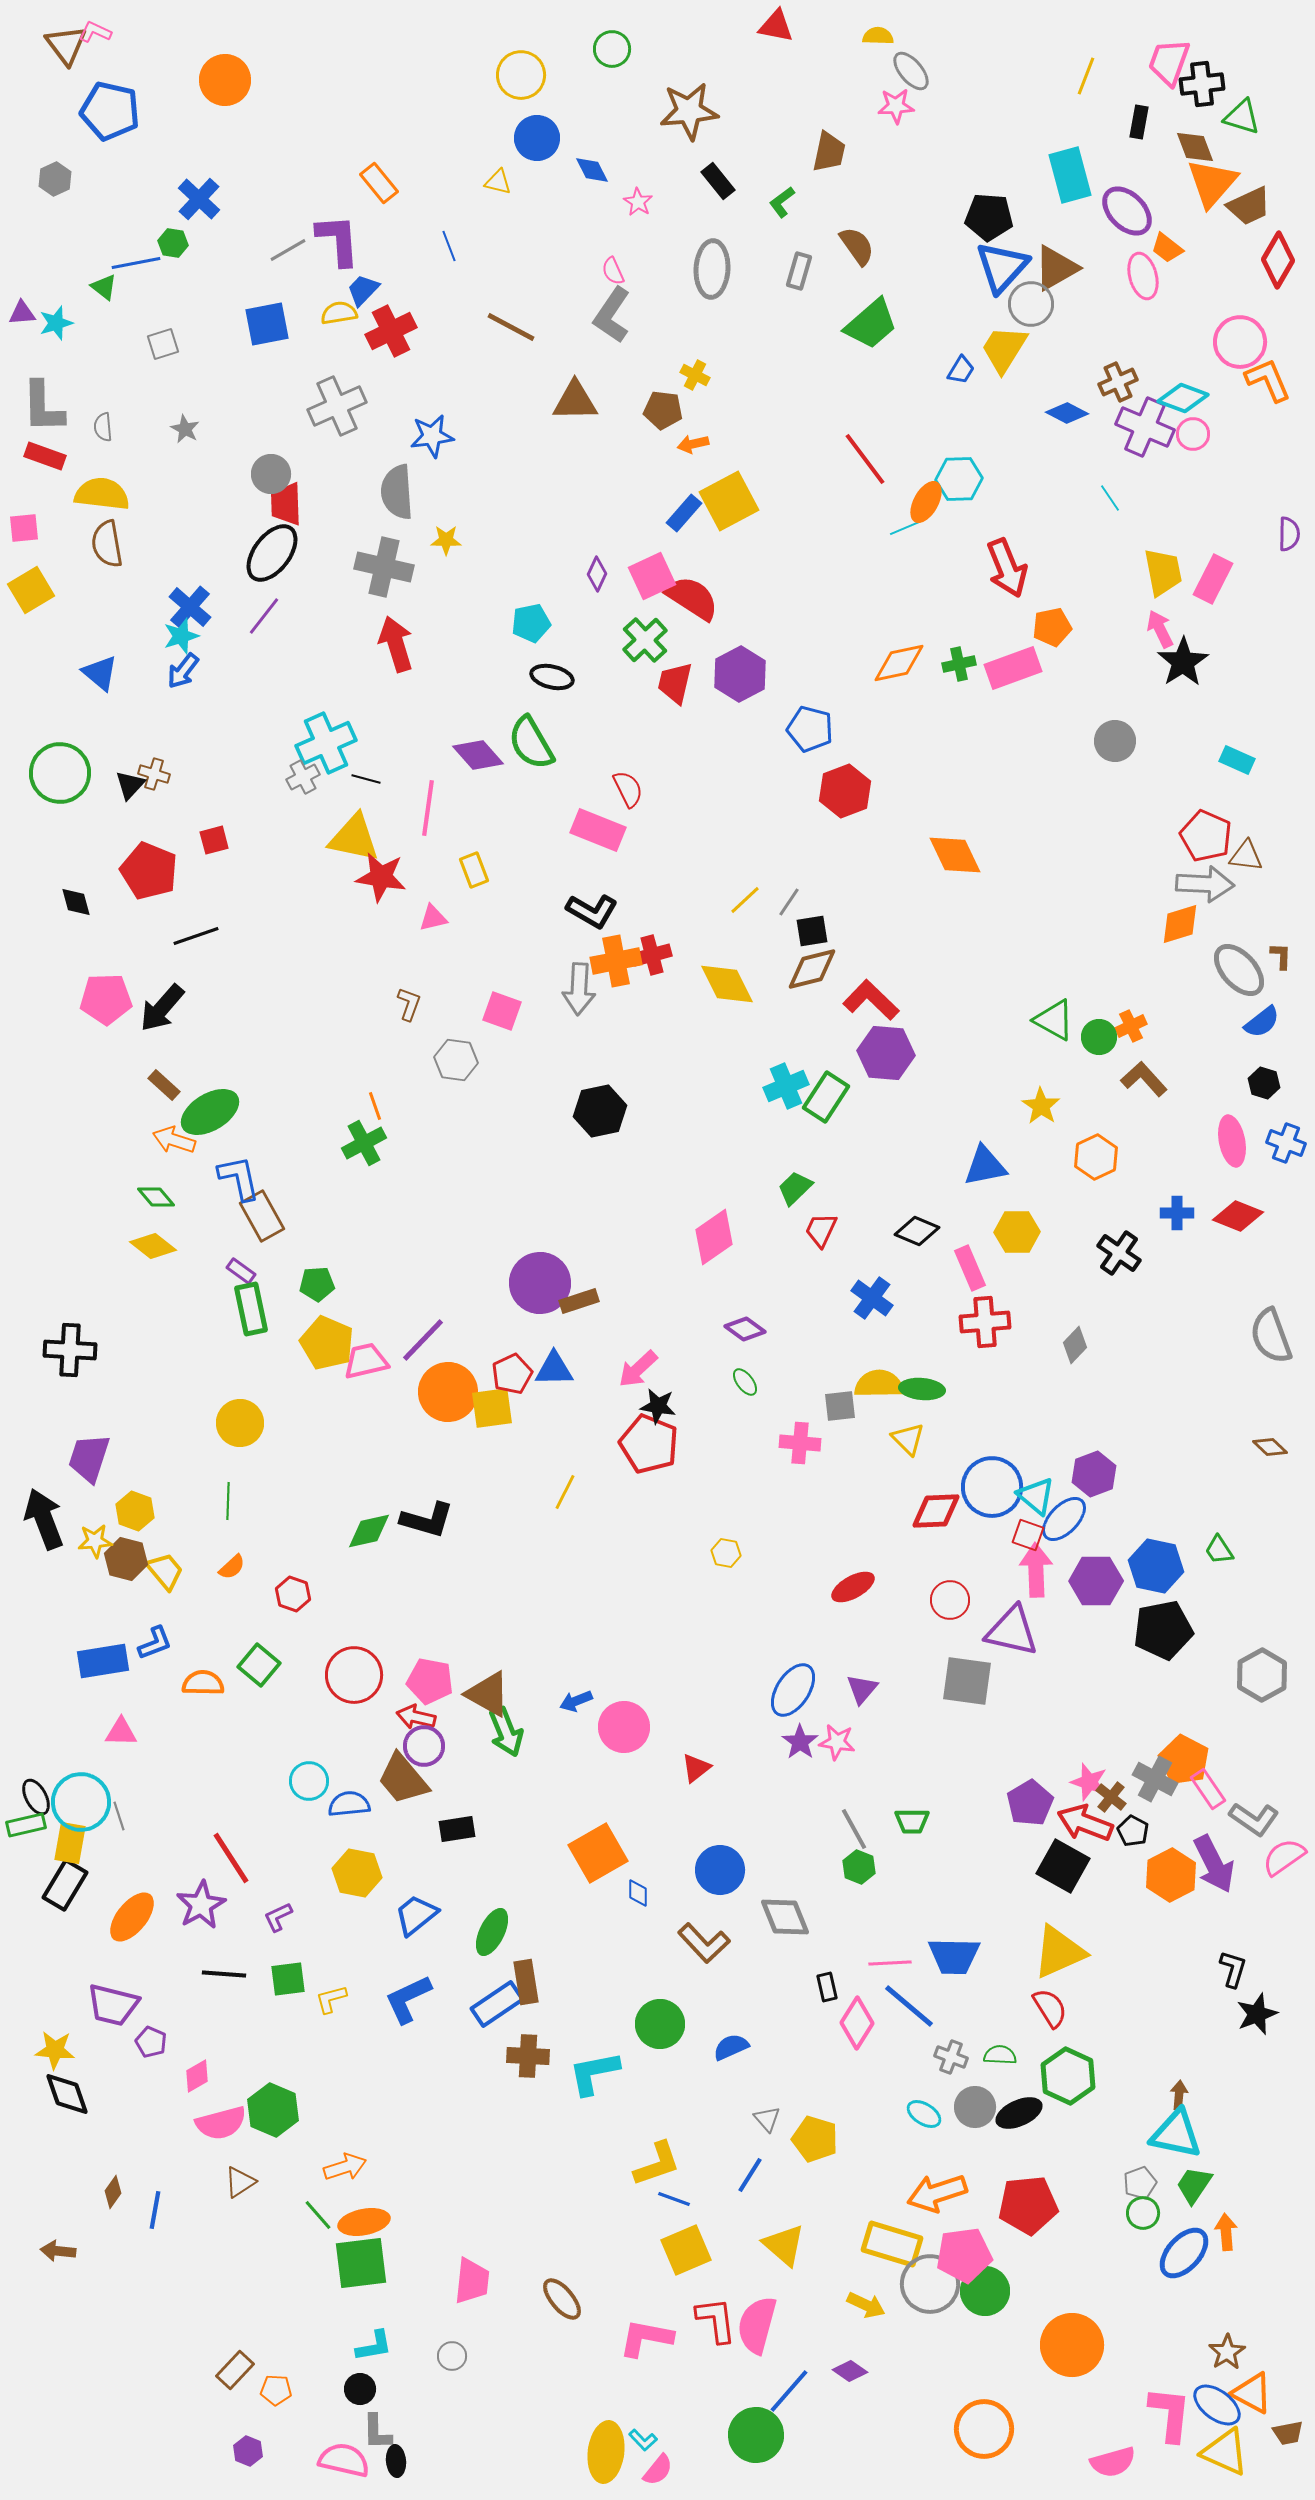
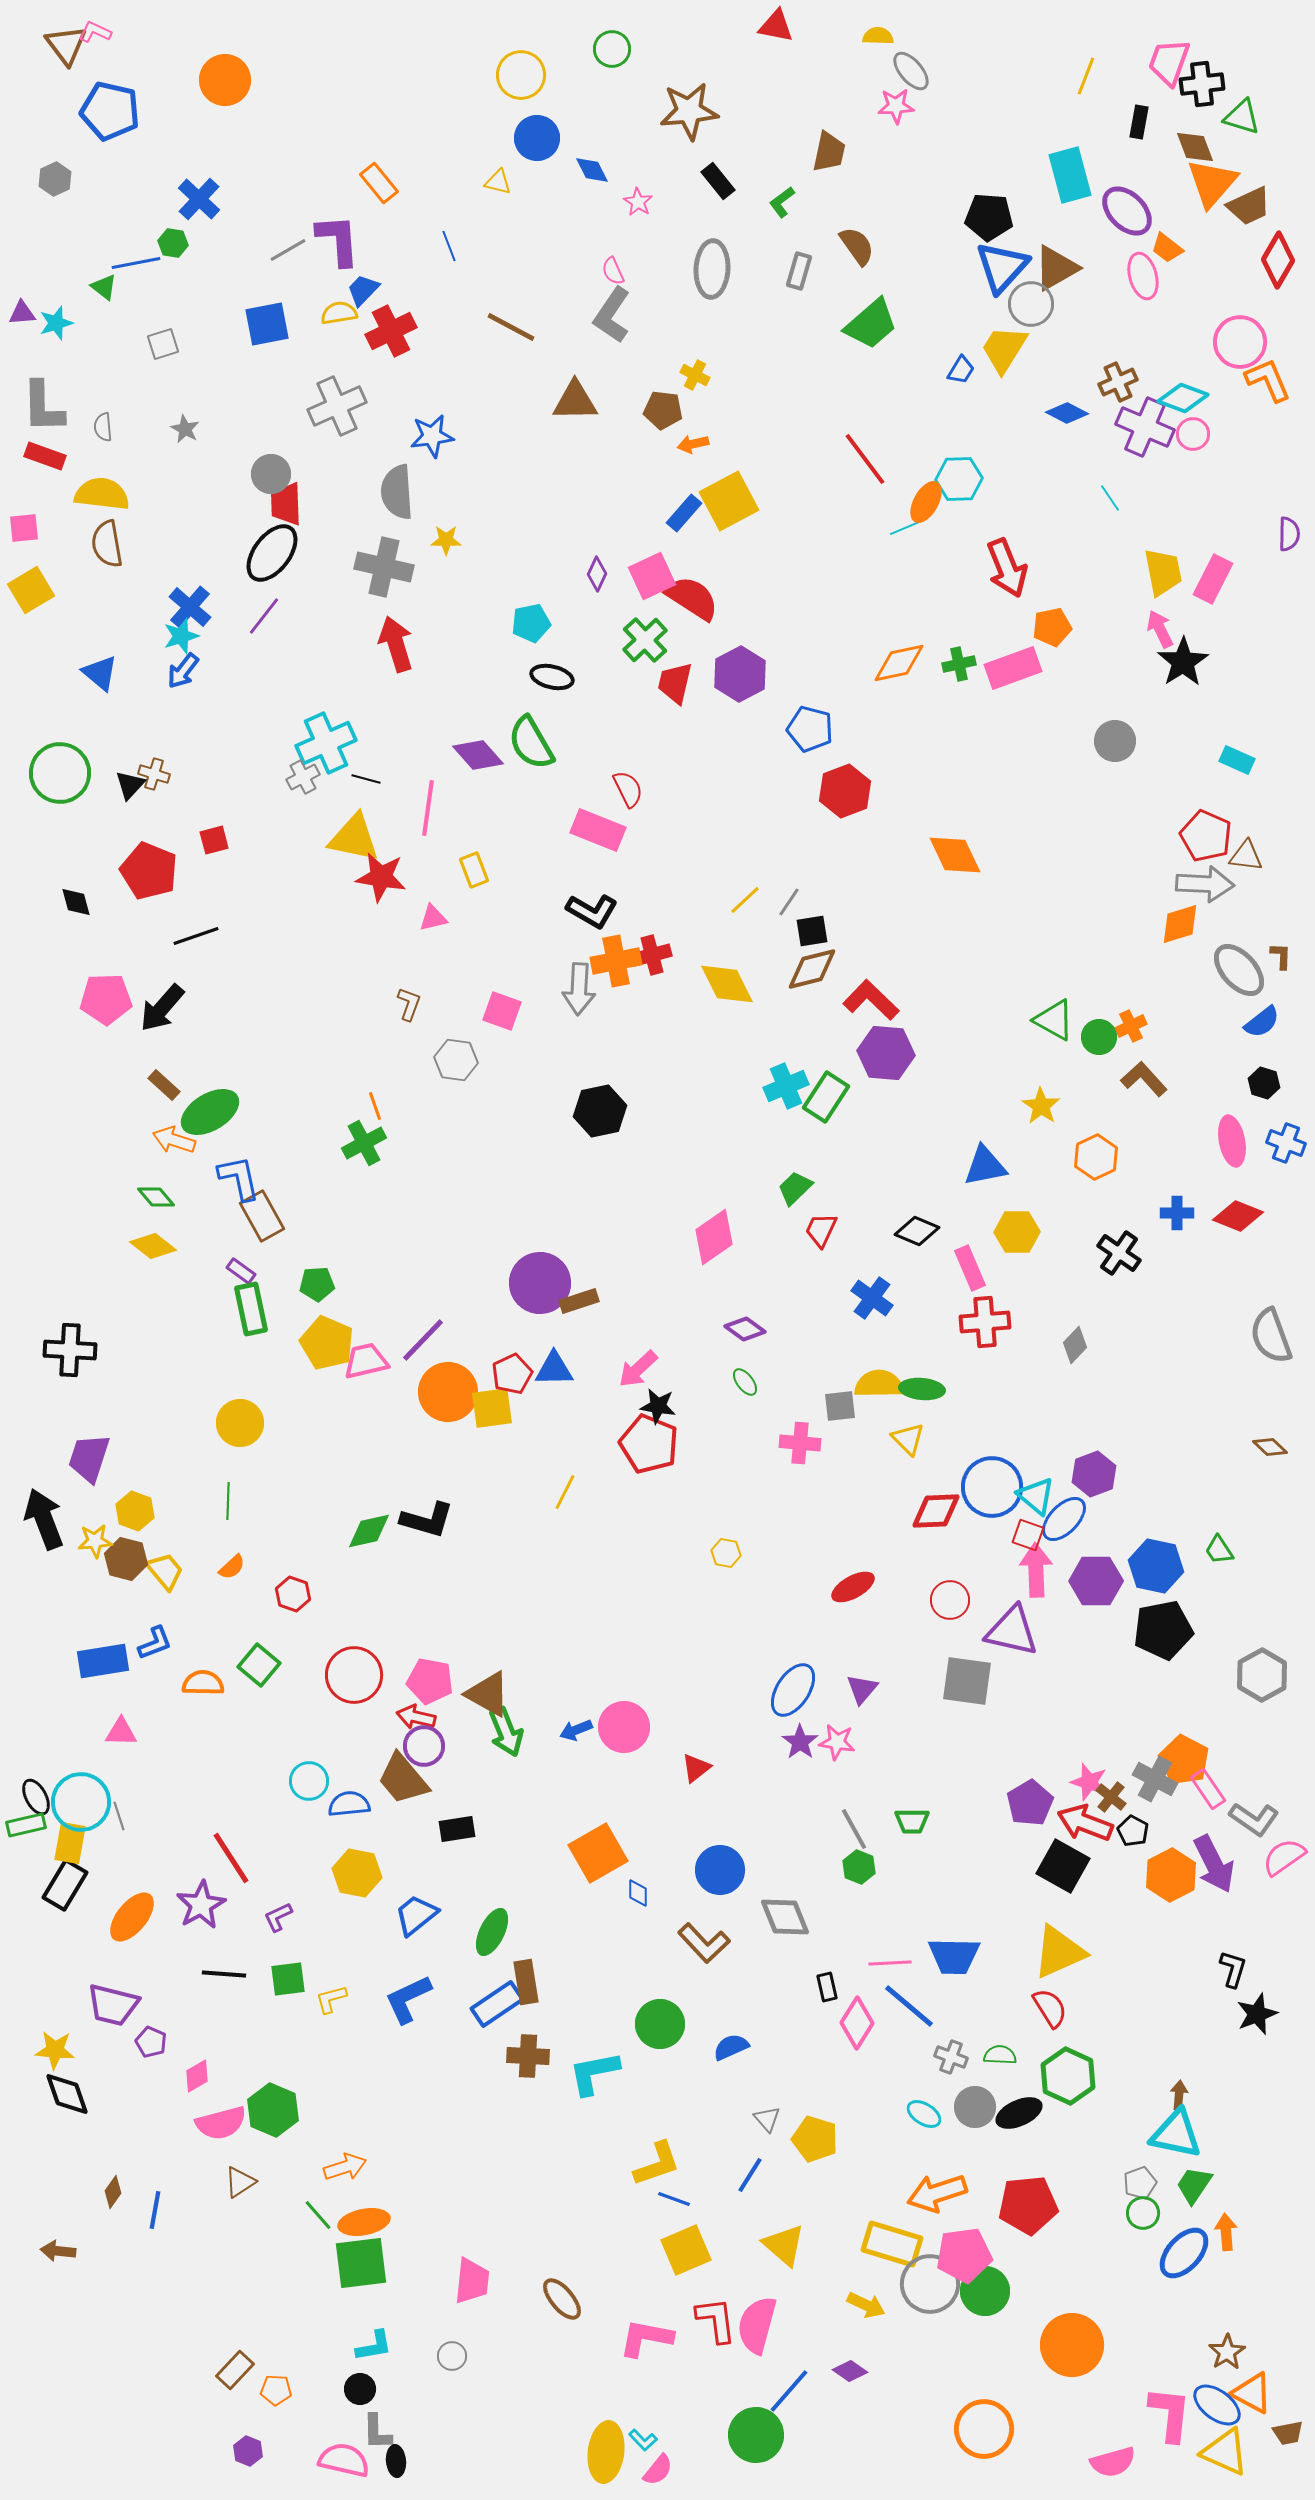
blue arrow at (576, 1701): moved 29 px down
